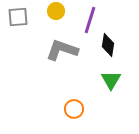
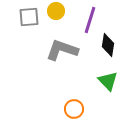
gray square: moved 11 px right
green triangle: moved 3 px left, 1 px down; rotated 15 degrees counterclockwise
